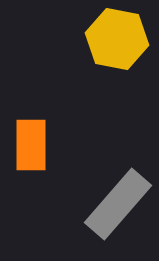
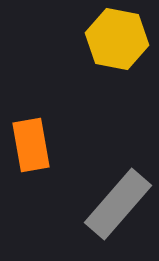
orange rectangle: rotated 10 degrees counterclockwise
